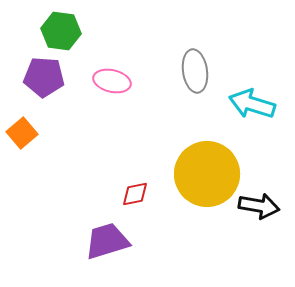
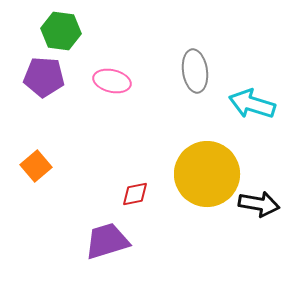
orange square: moved 14 px right, 33 px down
black arrow: moved 2 px up
